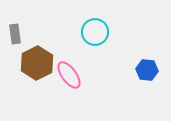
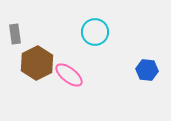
pink ellipse: rotated 16 degrees counterclockwise
